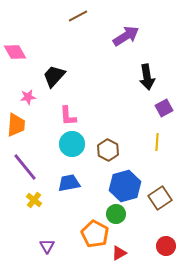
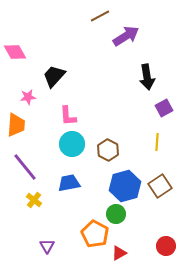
brown line: moved 22 px right
brown square: moved 12 px up
